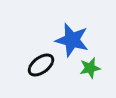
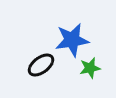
blue star: rotated 24 degrees counterclockwise
